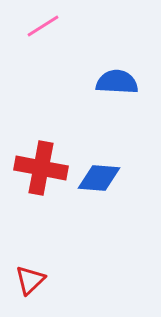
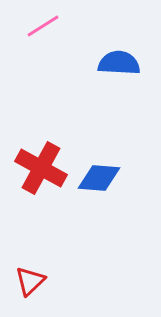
blue semicircle: moved 2 px right, 19 px up
red cross: rotated 18 degrees clockwise
red triangle: moved 1 px down
